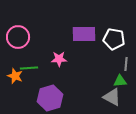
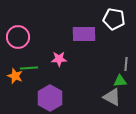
white pentagon: moved 20 px up
purple hexagon: rotated 15 degrees counterclockwise
